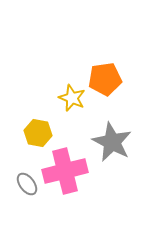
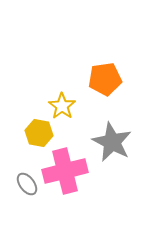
yellow star: moved 10 px left, 8 px down; rotated 12 degrees clockwise
yellow hexagon: moved 1 px right
